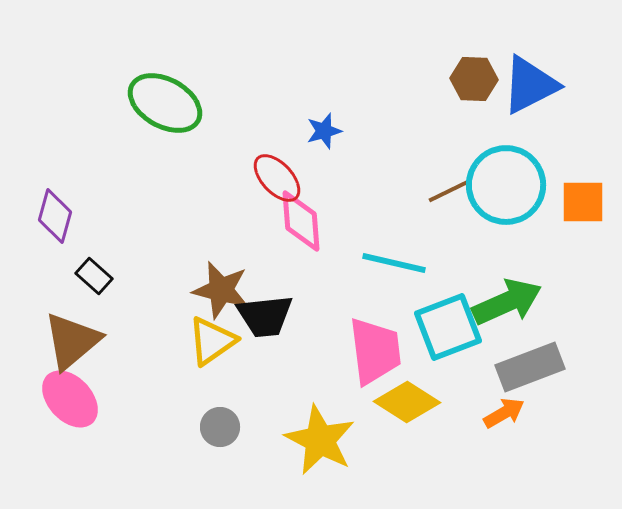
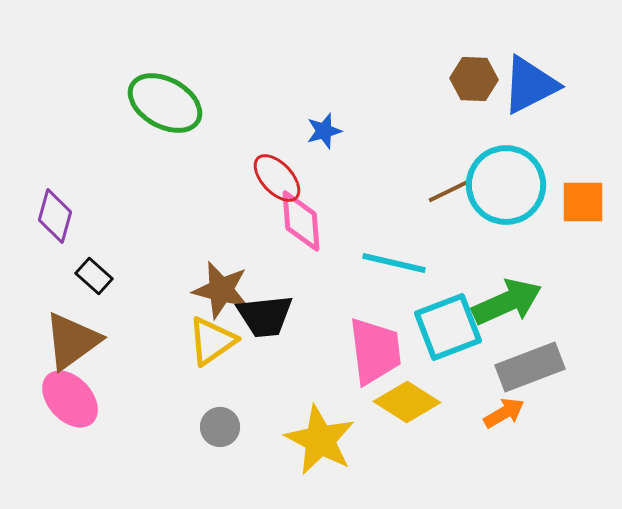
brown triangle: rotated 4 degrees clockwise
